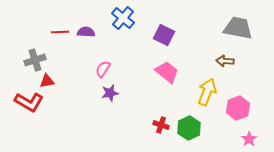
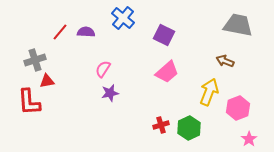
gray trapezoid: moved 3 px up
red line: rotated 48 degrees counterclockwise
brown arrow: rotated 18 degrees clockwise
pink trapezoid: rotated 100 degrees clockwise
yellow arrow: moved 2 px right
red L-shape: rotated 56 degrees clockwise
red cross: rotated 35 degrees counterclockwise
